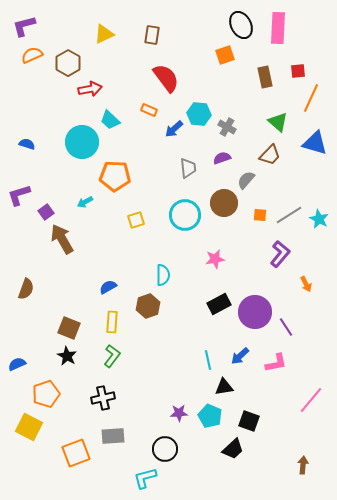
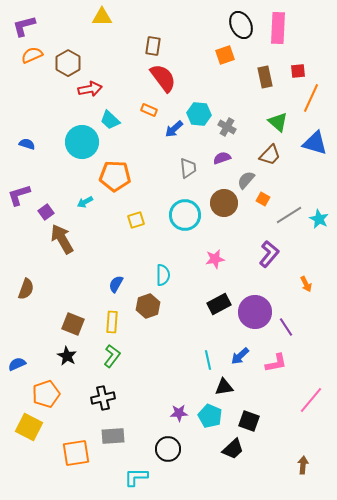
yellow triangle at (104, 34): moved 2 px left, 17 px up; rotated 25 degrees clockwise
brown rectangle at (152, 35): moved 1 px right, 11 px down
red semicircle at (166, 78): moved 3 px left
orange square at (260, 215): moved 3 px right, 16 px up; rotated 24 degrees clockwise
purple L-shape at (280, 254): moved 11 px left
blue semicircle at (108, 287): moved 8 px right, 3 px up; rotated 30 degrees counterclockwise
brown square at (69, 328): moved 4 px right, 4 px up
black circle at (165, 449): moved 3 px right
orange square at (76, 453): rotated 12 degrees clockwise
cyan L-shape at (145, 478): moved 9 px left, 1 px up; rotated 15 degrees clockwise
